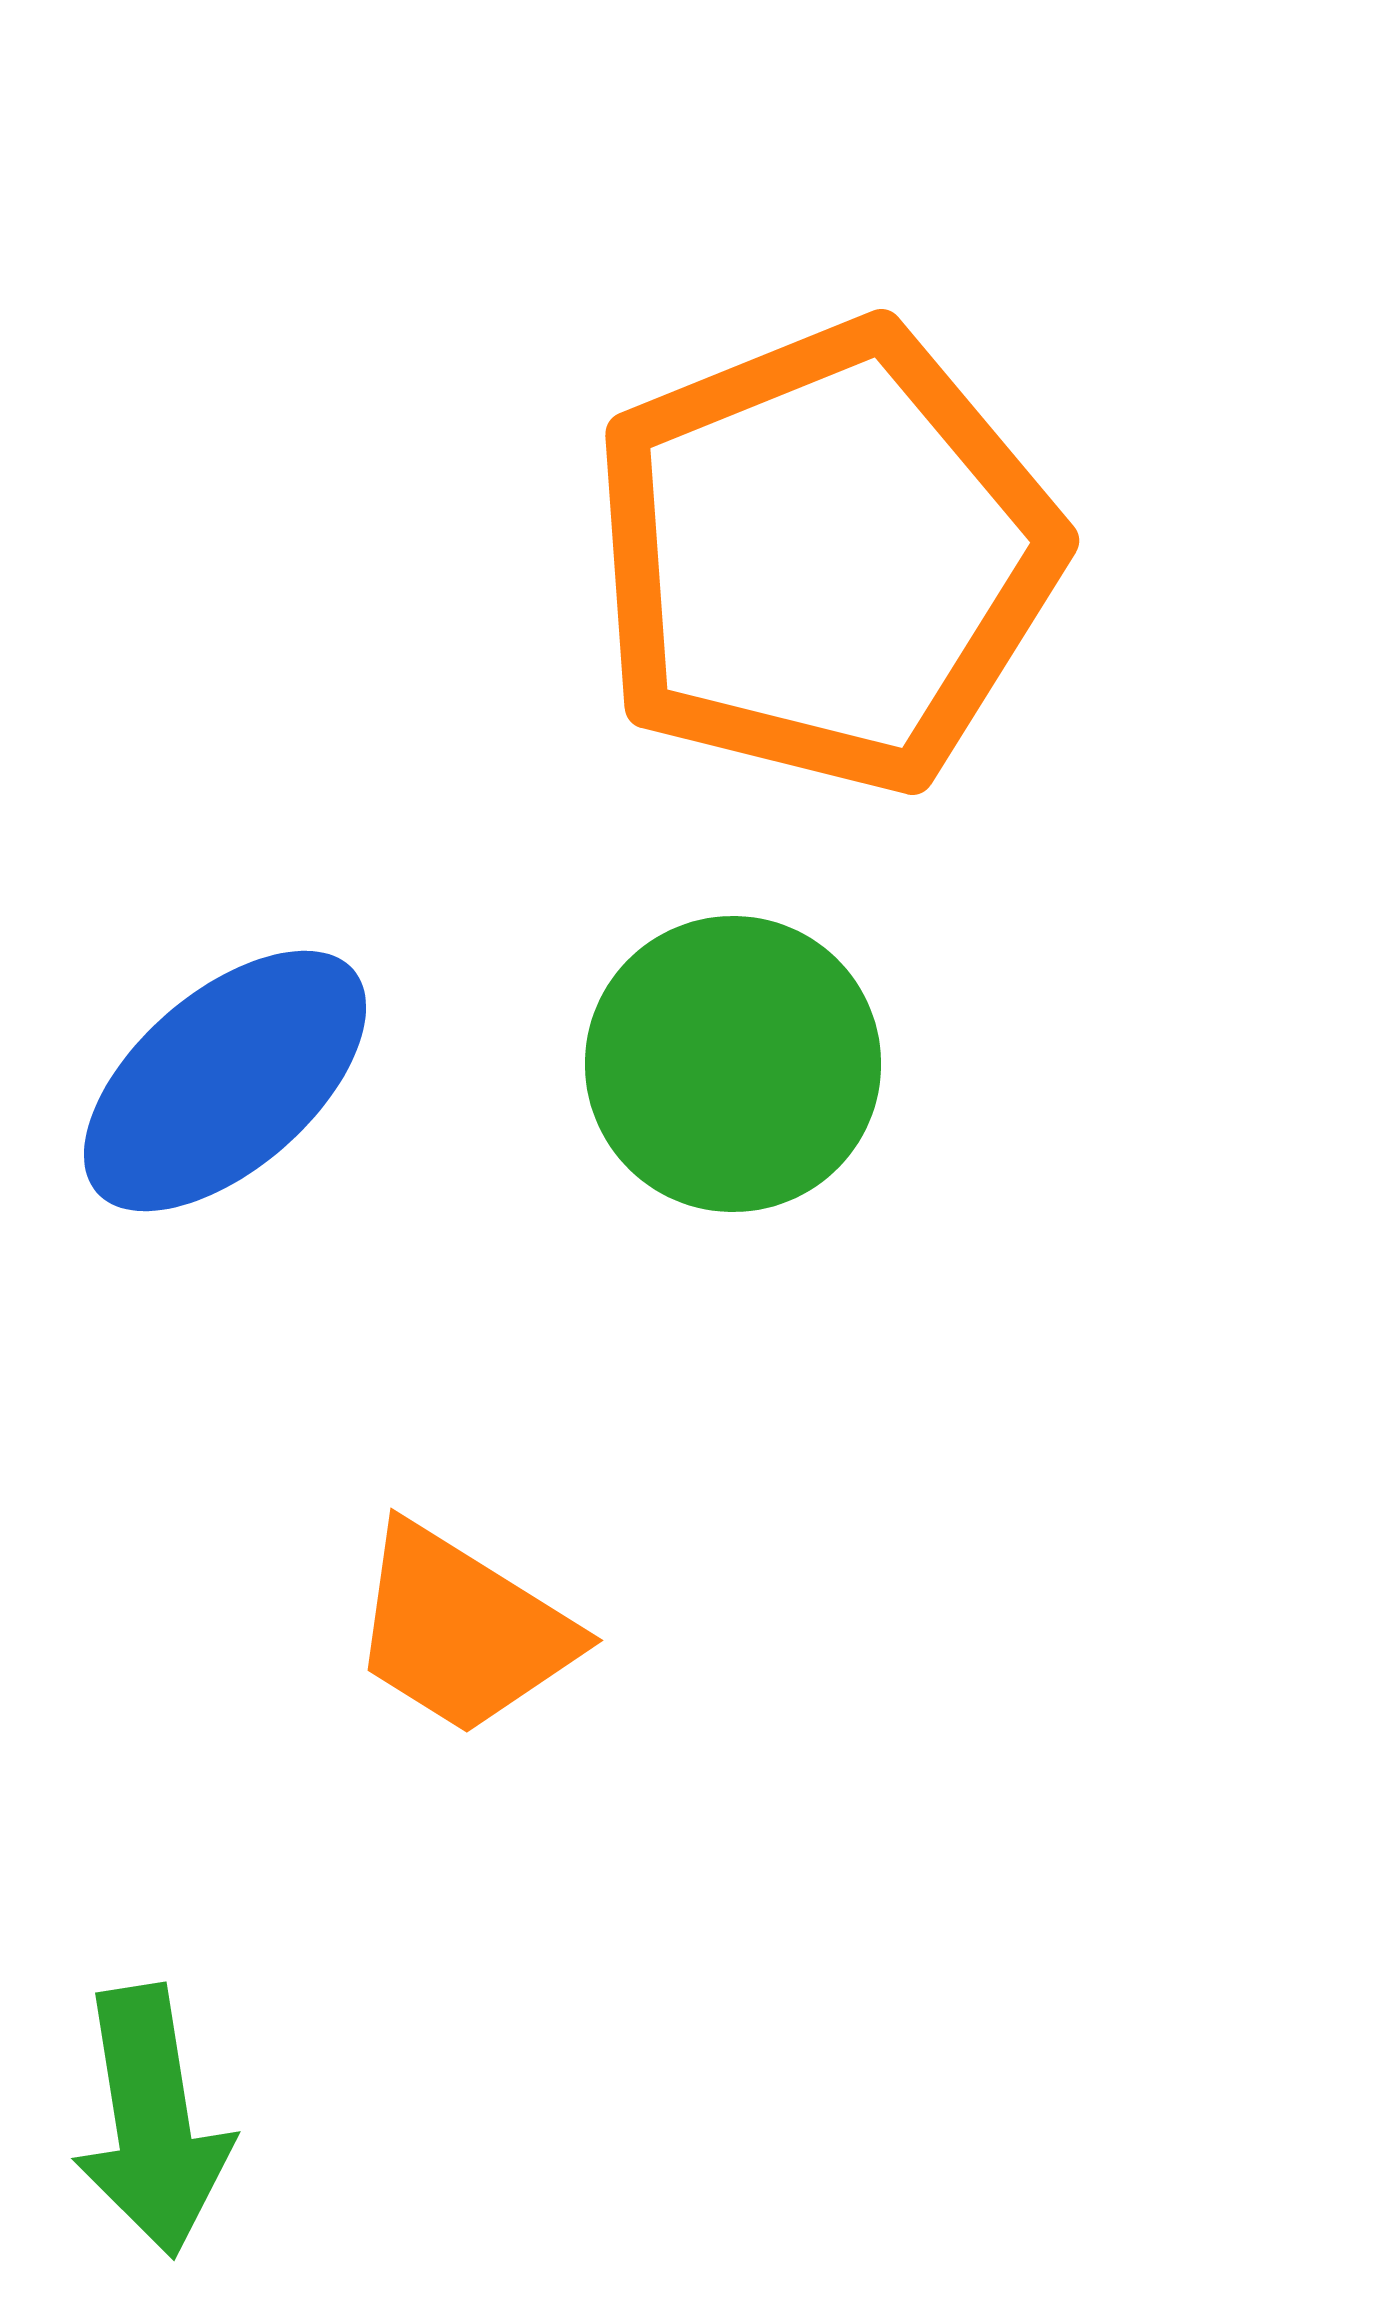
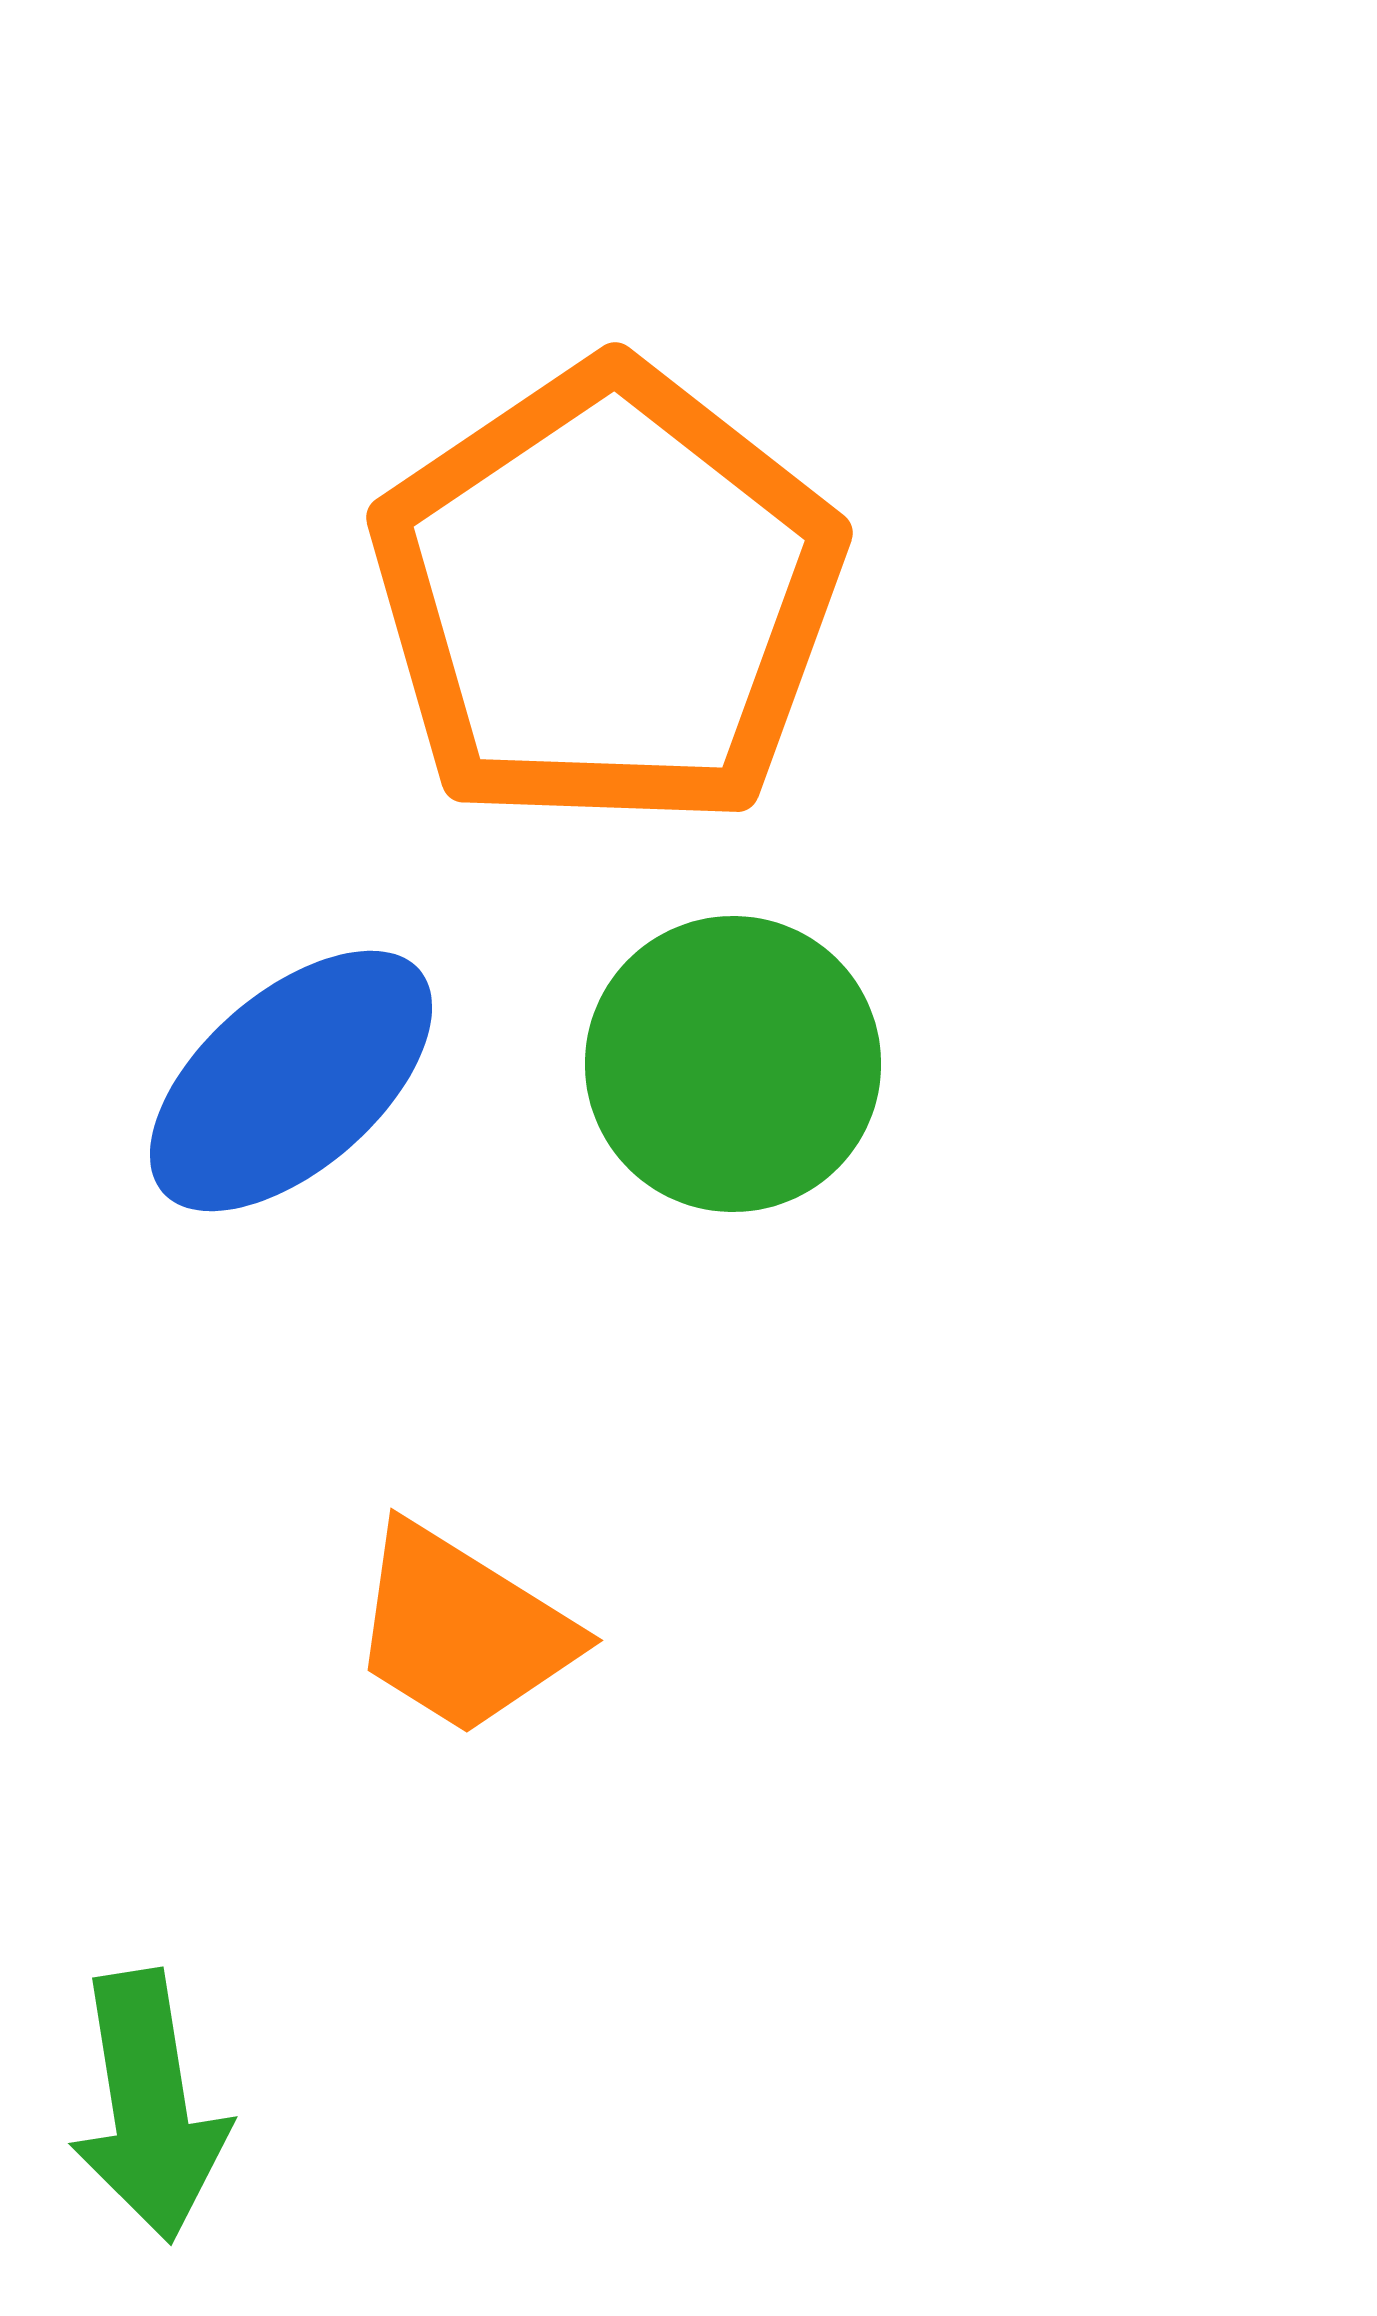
orange pentagon: moved 218 px left, 40 px down; rotated 12 degrees counterclockwise
blue ellipse: moved 66 px right
green arrow: moved 3 px left, 15 px up
